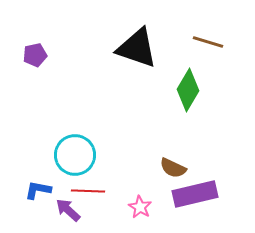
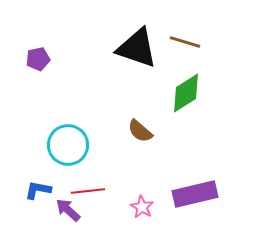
brown line: moved 23 px left
purple pentagon: moved 3 px right, 4 px down
green diamond: moved 2 px left, 3 px down; rotated 27 degrees clockwise
cyan circle: moved 7 px left, 10 px up
brown semicircle: moved 33 px left, 37 px up; rotated 16 degrees clockwise
red line: rotated 8 degrees counterclockwise
pink star: moved 2 px right
